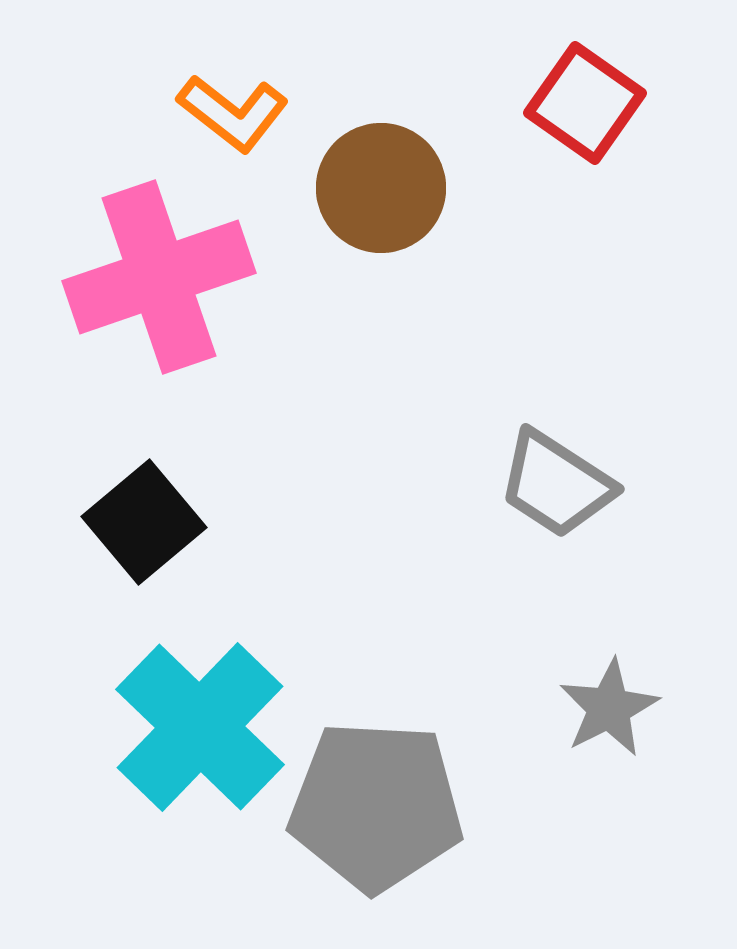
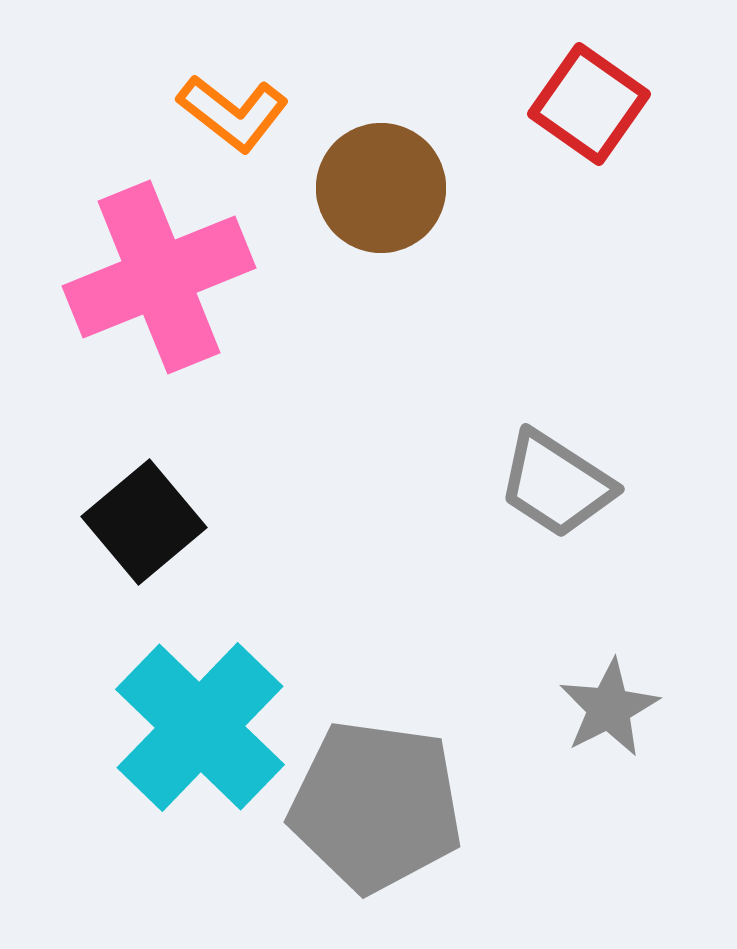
red square: moved 4 px right, 1 px down
pink cross: rotated 3 degrees counterclockwise
gray pentagon: rotated 5 degrees clockwise
